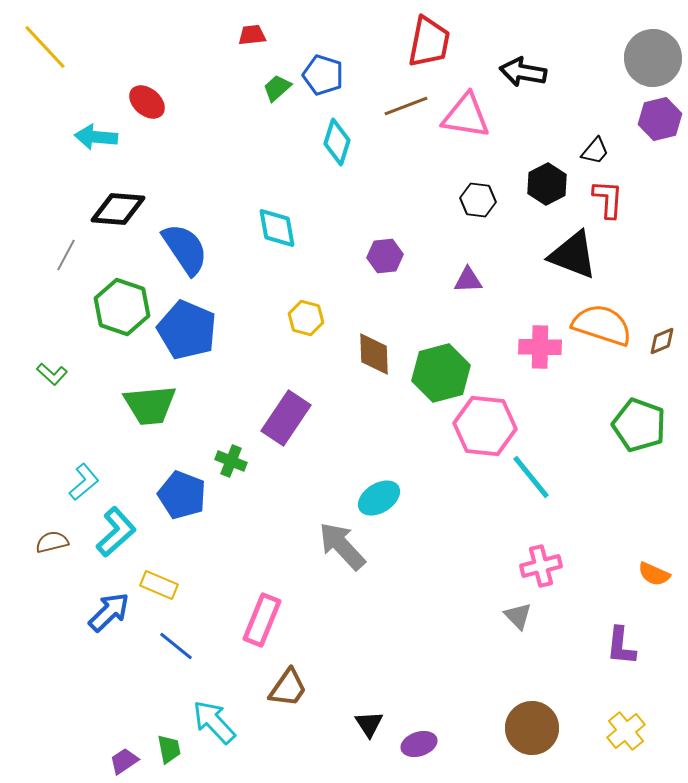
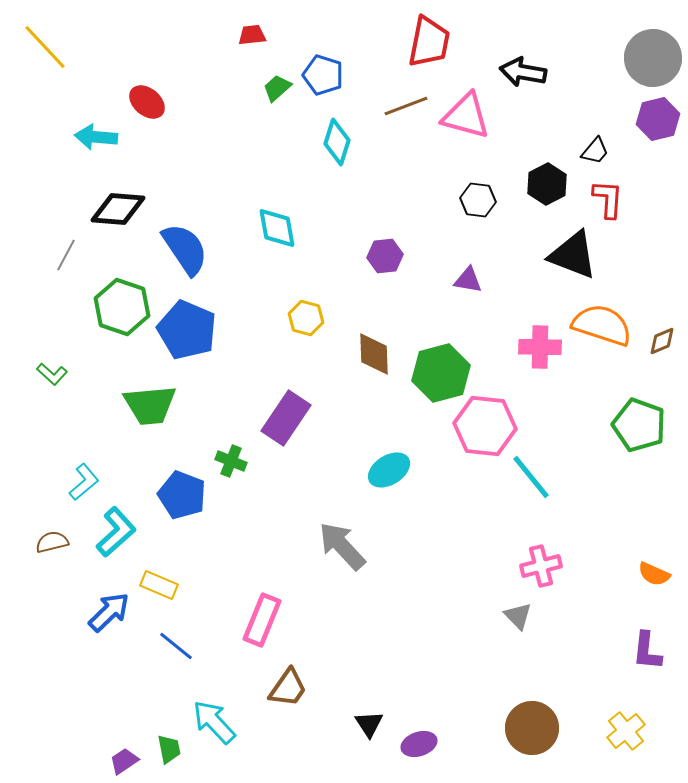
pink triangle at (466, 116): rotated 6 degrees clockwise
purple hexagon at (660, 119): moved 2 px left
purple triangle at (468, 280): rotated 12 degrees clockwise
cyan ellipse at (379, 498): moved 10 px right, 28 px up
purple L-shape at (621, 646): moved 26 px right, 5 px down
